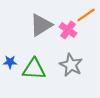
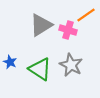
pink cross: rotated 18 degrees counterclockwise
blue star: rotated 24 degrees clockwise
green triangle: moved 6 px right; rotated 30 degrees clockwise
